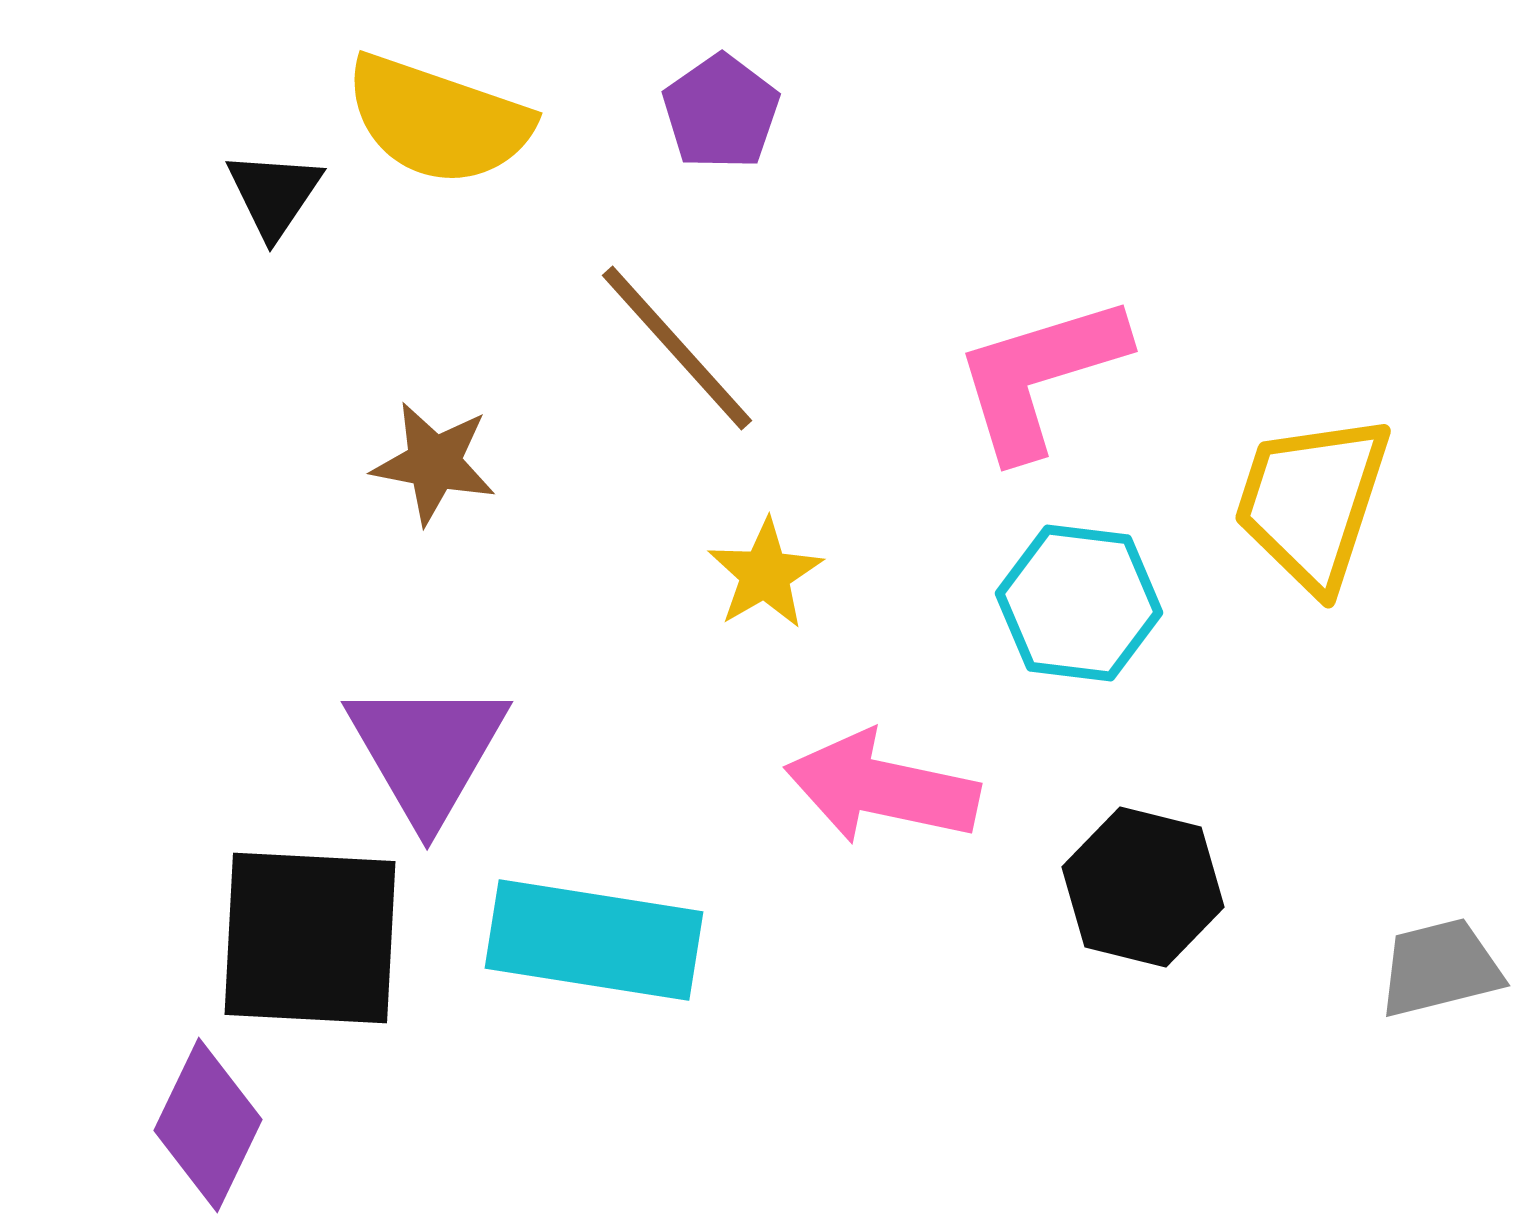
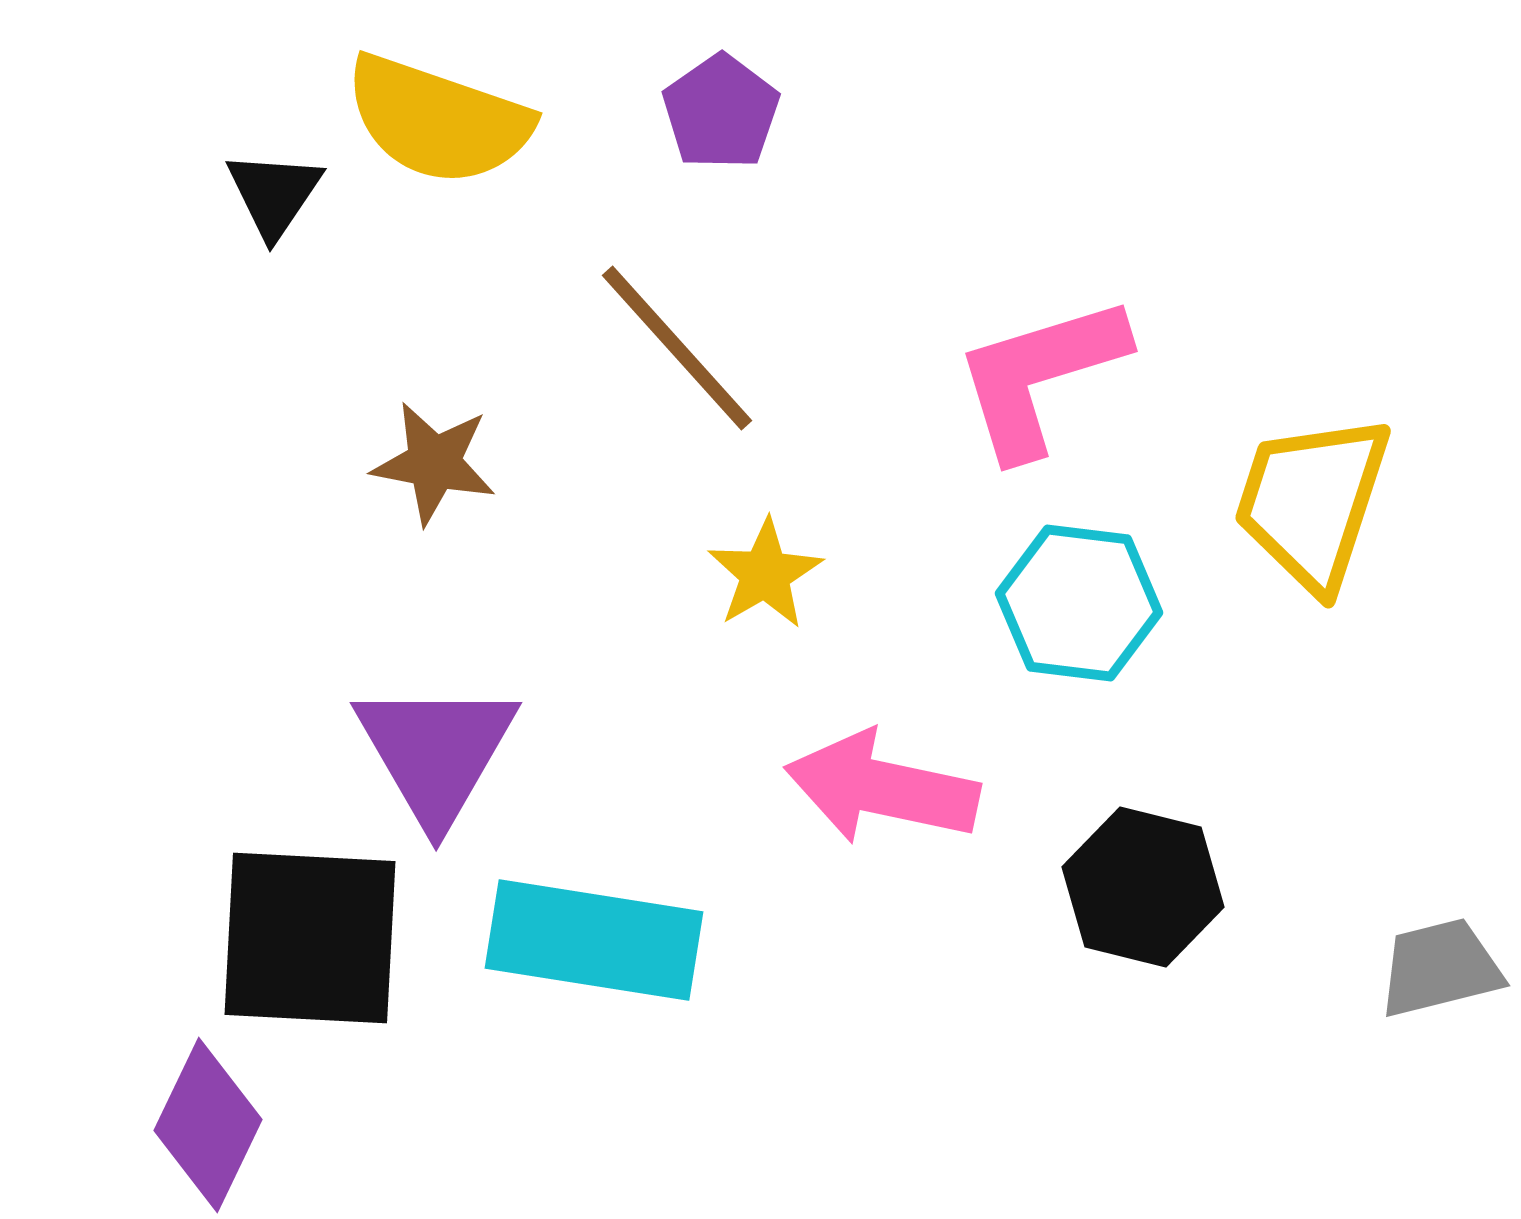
purple triangle: moved 9 px right, 1 px down
